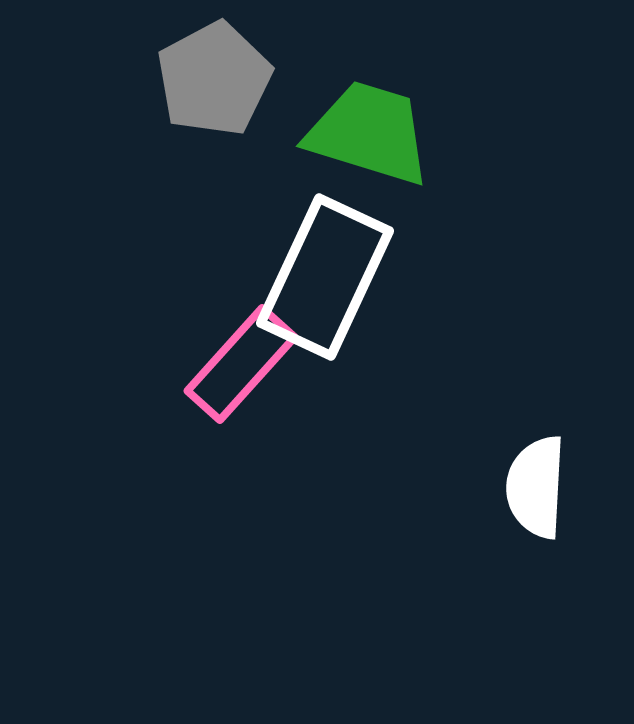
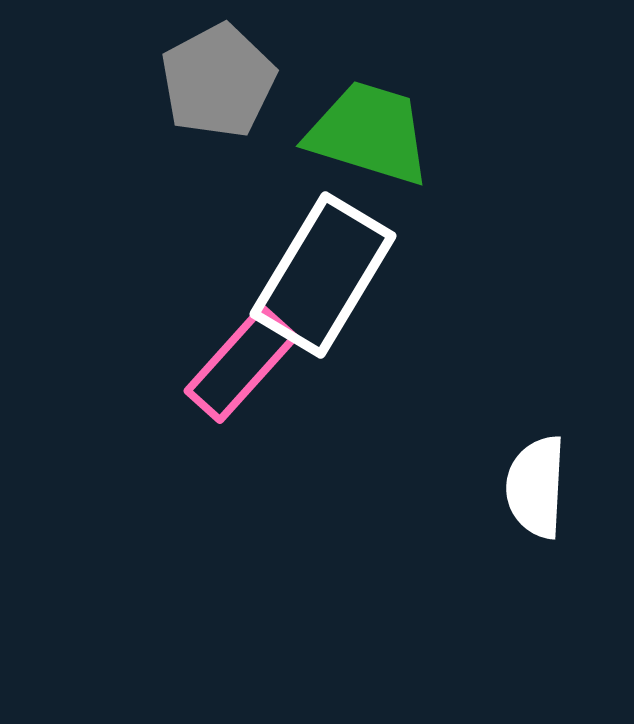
gray pentagon: moved 4 px right, 2 px down
white rectangle: moved 2 px left, 2 px up; rotated 6 degrees clockwise
